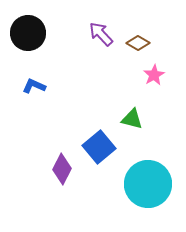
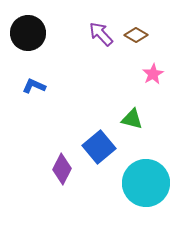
brown diamond: moved 2 px left, 8 px up
pink star: moved 1 px left, 1 px up
cyan circle: moved 2 px left, 1 px up
